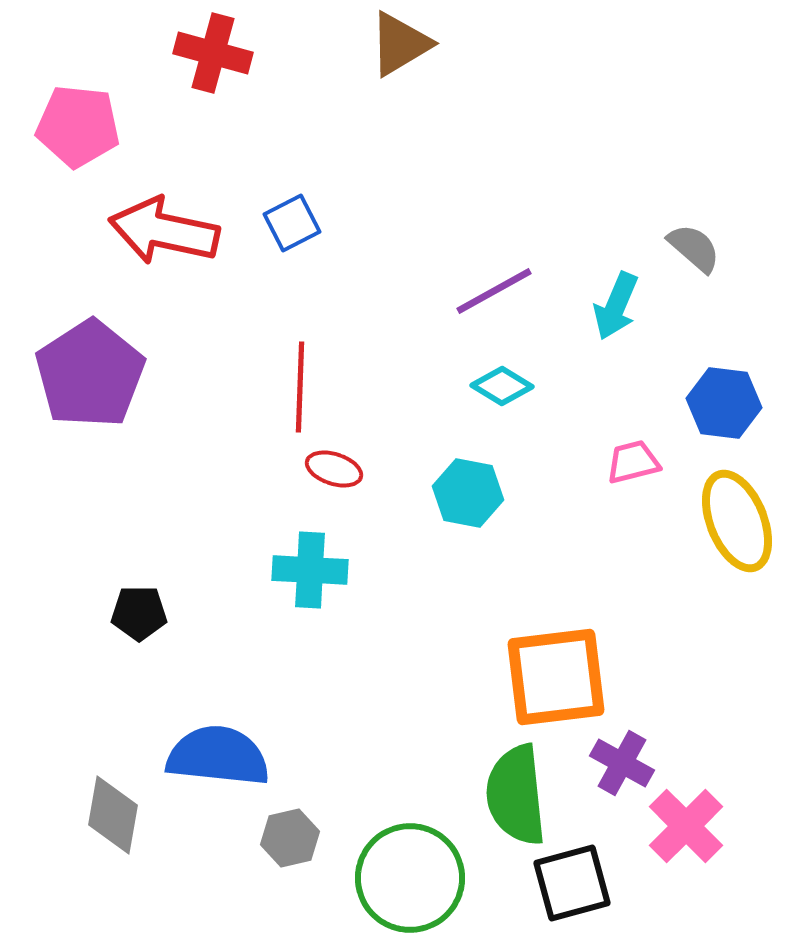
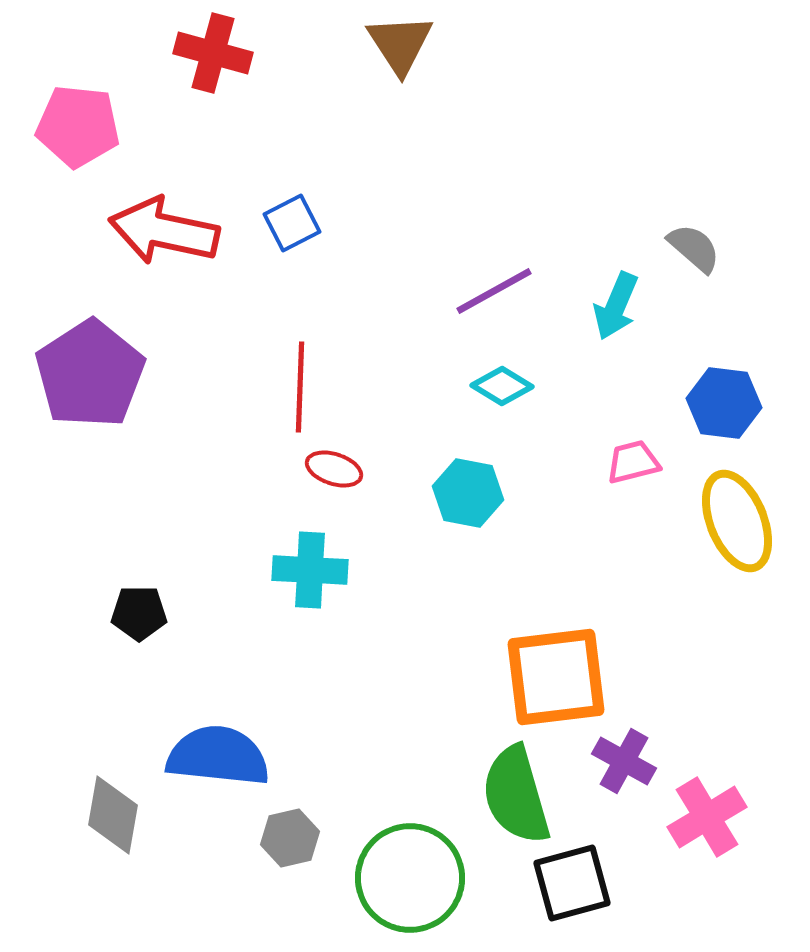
brown triangle: rotated 32 degrees counterclockwise
purple cross: moved 2 px right, 2 px up
green semicircle: rotated 10 degrees counterclockwise
pink cross: moved 21 px right, 9 px up; rotated 14 degrees clockwise
